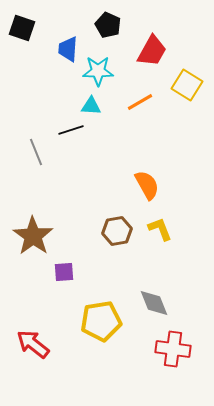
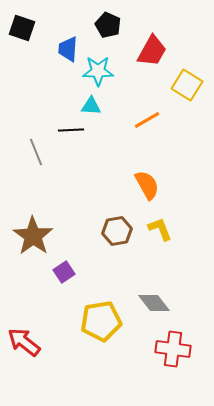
orange line: moved 7 px right, 18 px down
black line: rotated 15 degrees clockwise
purple square: rotated 30 degrees counterclockwise
gray diamond: rotated 16 degrees counterclockwise
red arrow: moved 9 px left, 2 px up
